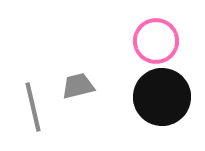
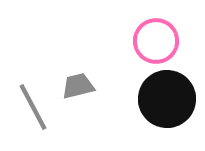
black circle: moved 5 px right, 2 px down
gray line: rotated 15 degrees counterclockwise
